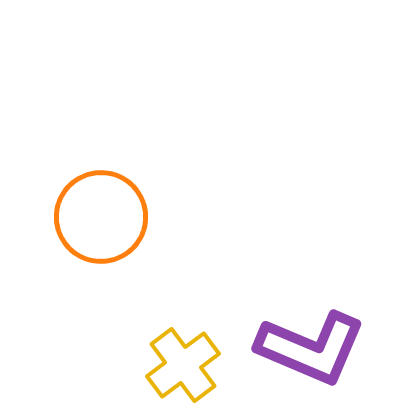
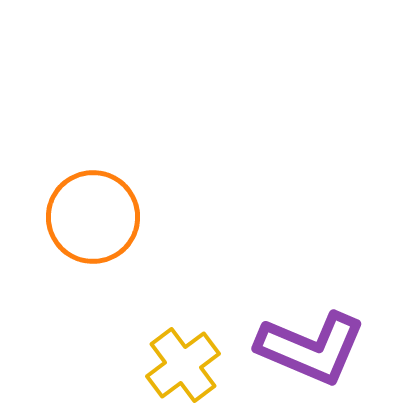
orange circle: moved 8 px left
